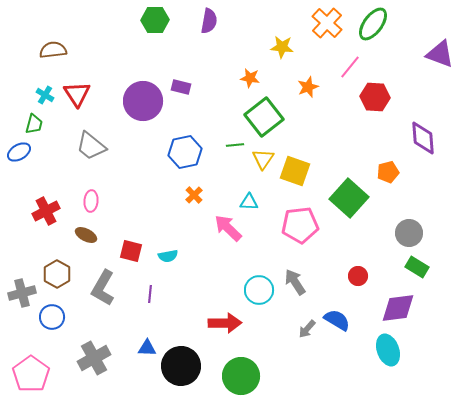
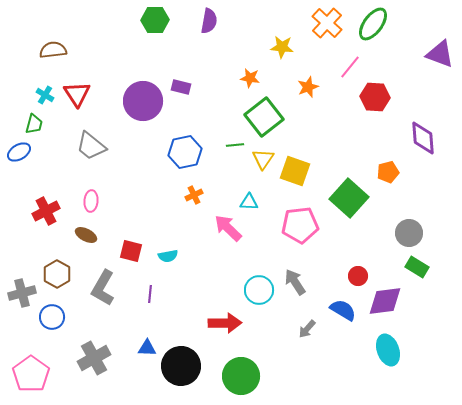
orange cross at (194, 195): rotated 18 degrees clockwise
purple diamond at (398, 308): moved 13 px left, 7 px up
blue semicircle at (337, 320): moved 6 px right, 10 px up
